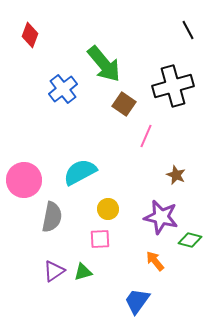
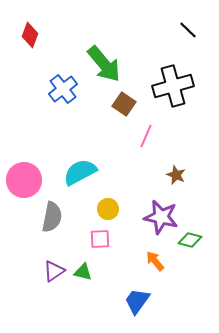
black line: rotated 18 degrees counterclockwise
green triangle: rotated 30 degrees clockwise
